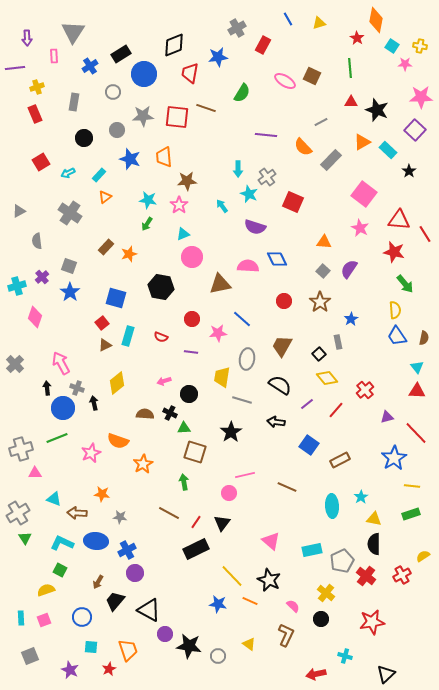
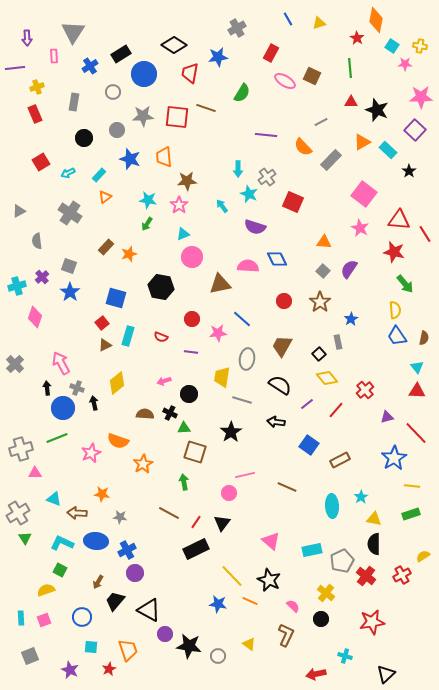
black diamond at (174, 45): rotated 55 degrees clockwise
red rectangle at (263, 45): moved 8 px right, 8 px down
